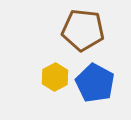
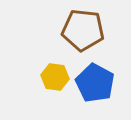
yellow hexagon: rotated 24 degrees counterclockwise
